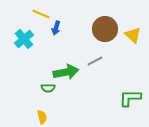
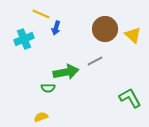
cyan cross: rotated 18 degrees clockwise
green L-shape: rotated 60 degrees clockwise
yellow semicircle: moved 1 px left; rotated 96 degrees counterclockwise
